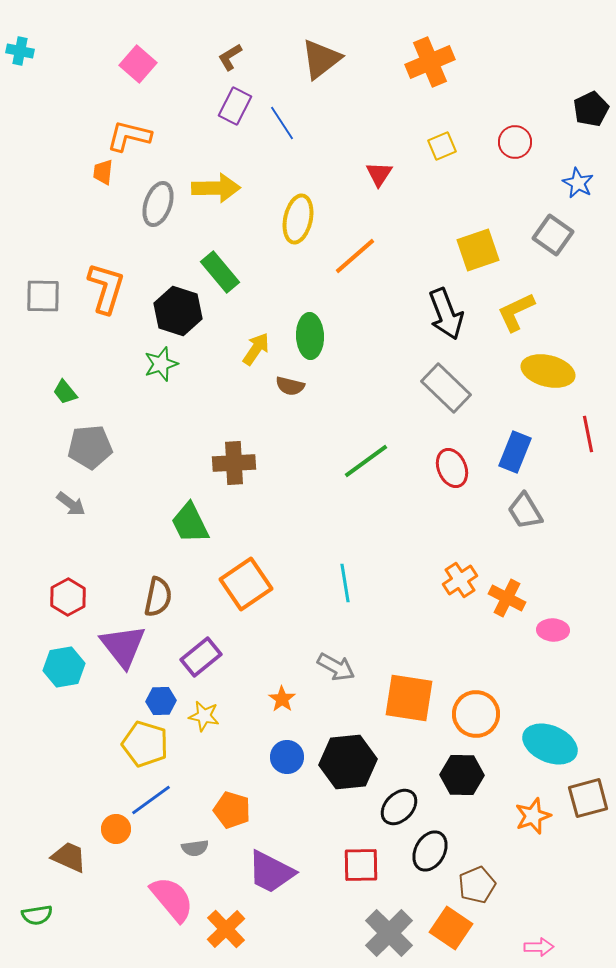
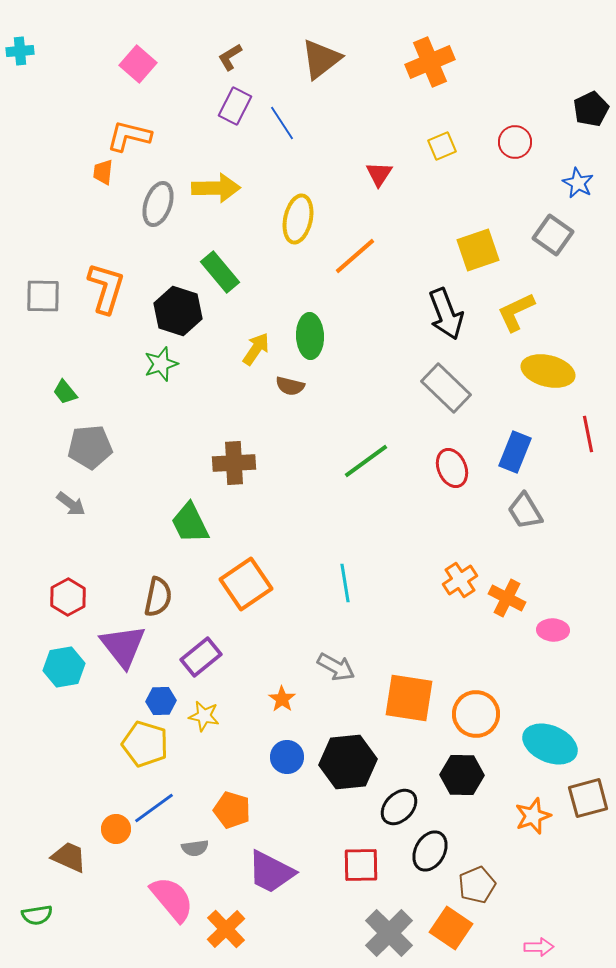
cyan cross at (20, 51): rotated 16 degrees counterclockwise
blue line at (151, 800): moved 3 px right, 8 px down
